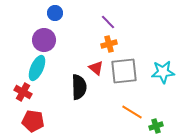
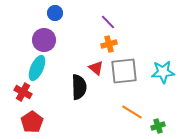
red pentagon: moved 1 px left, 1 px down; rotated 30 degrees clockwise
green cross: moved 2 px right
